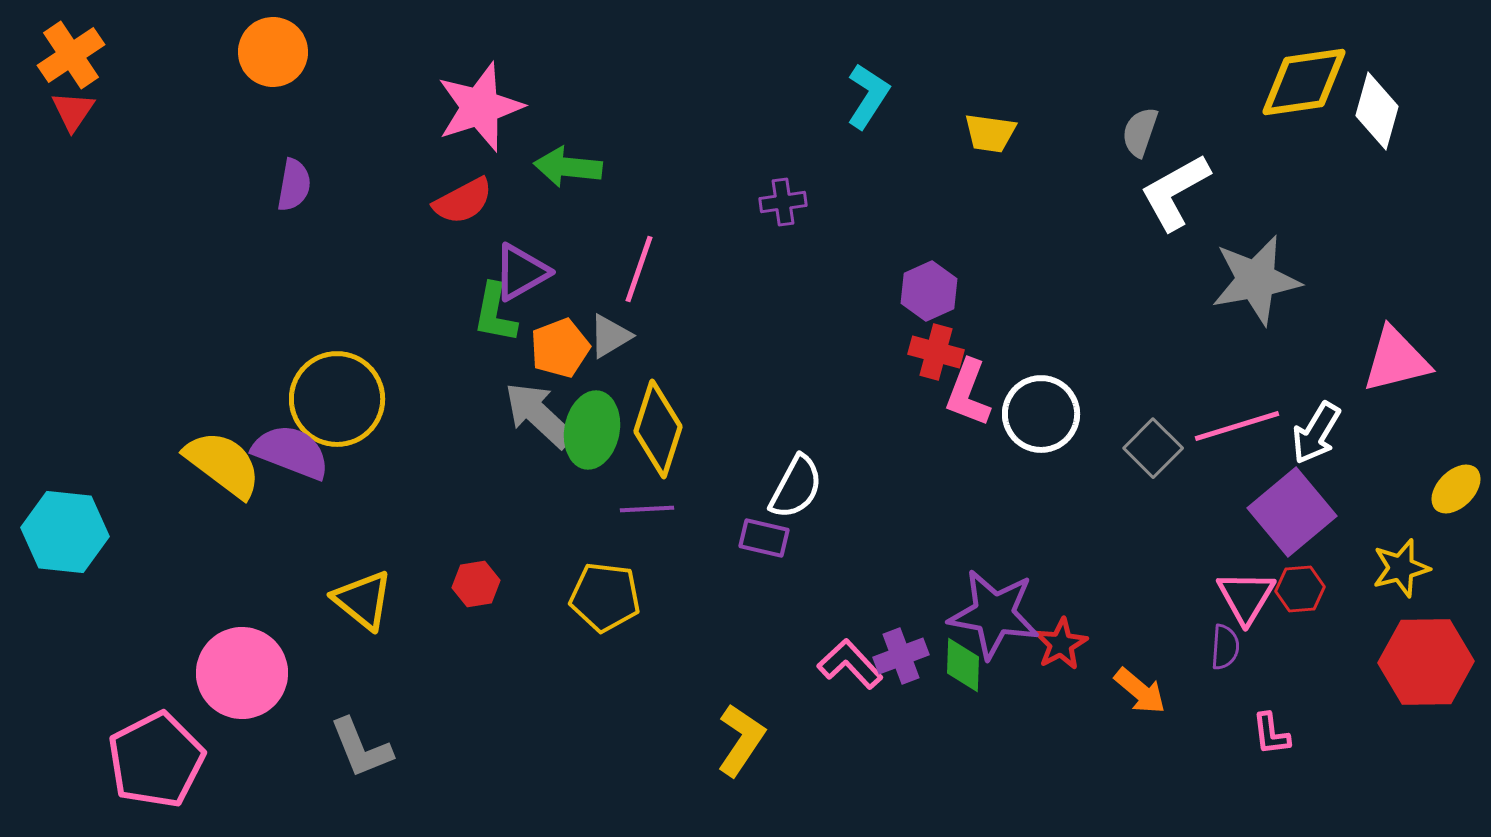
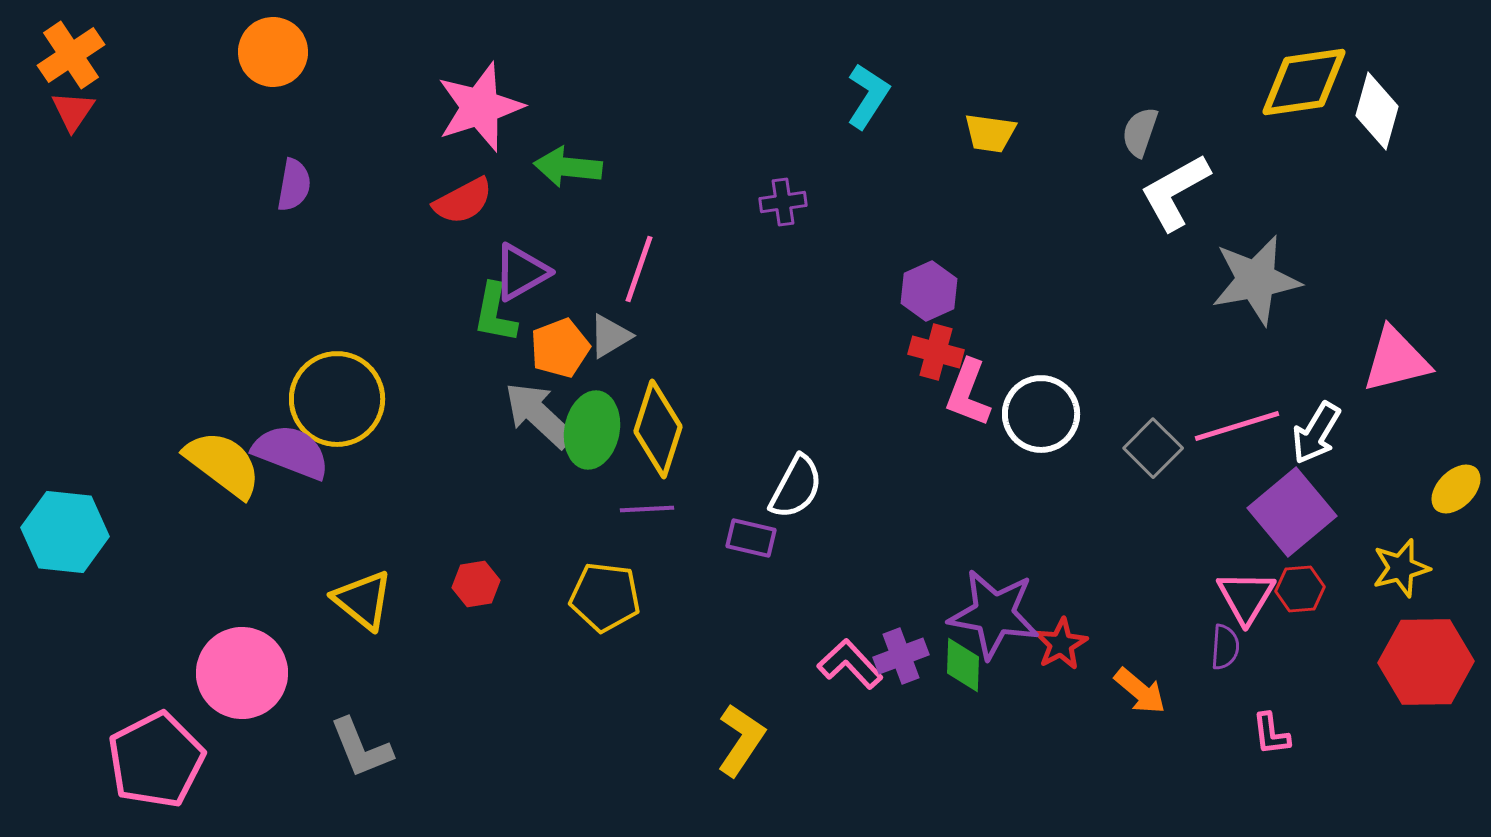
purple rectangle at (764, 538): moved 13 px left
